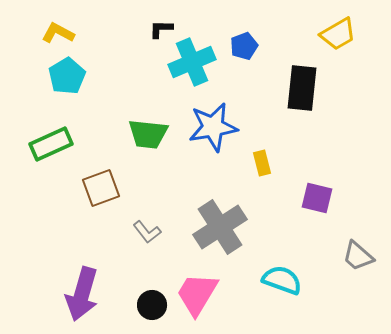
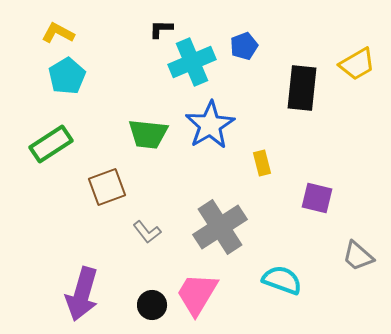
yellow trapezoid: moved 19 px right, 30 px down
blue star: moved 3 px left, 2 px up; rotated 21 degrees counterclockwise
green rectangle: rotated 9 degrees counterclockwise
brown square: moved 6 px right, 1 px up
